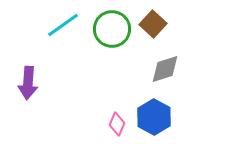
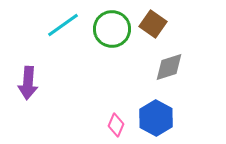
brown square: rotated 8 degrees counterclockwise
gray diamond: moved 4 px right, 2 px up
blue hexagon: moved 2 px right, 1 px down
pink diamond: moved 1 px left, 1 px down
